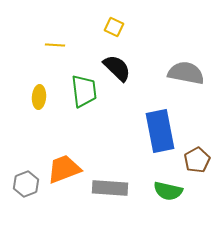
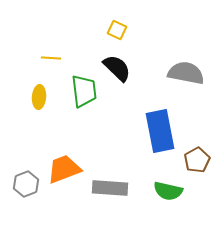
yellow square: moved 3 px right, 3 px down
yellow line: moved 4 px left, 13 px down
